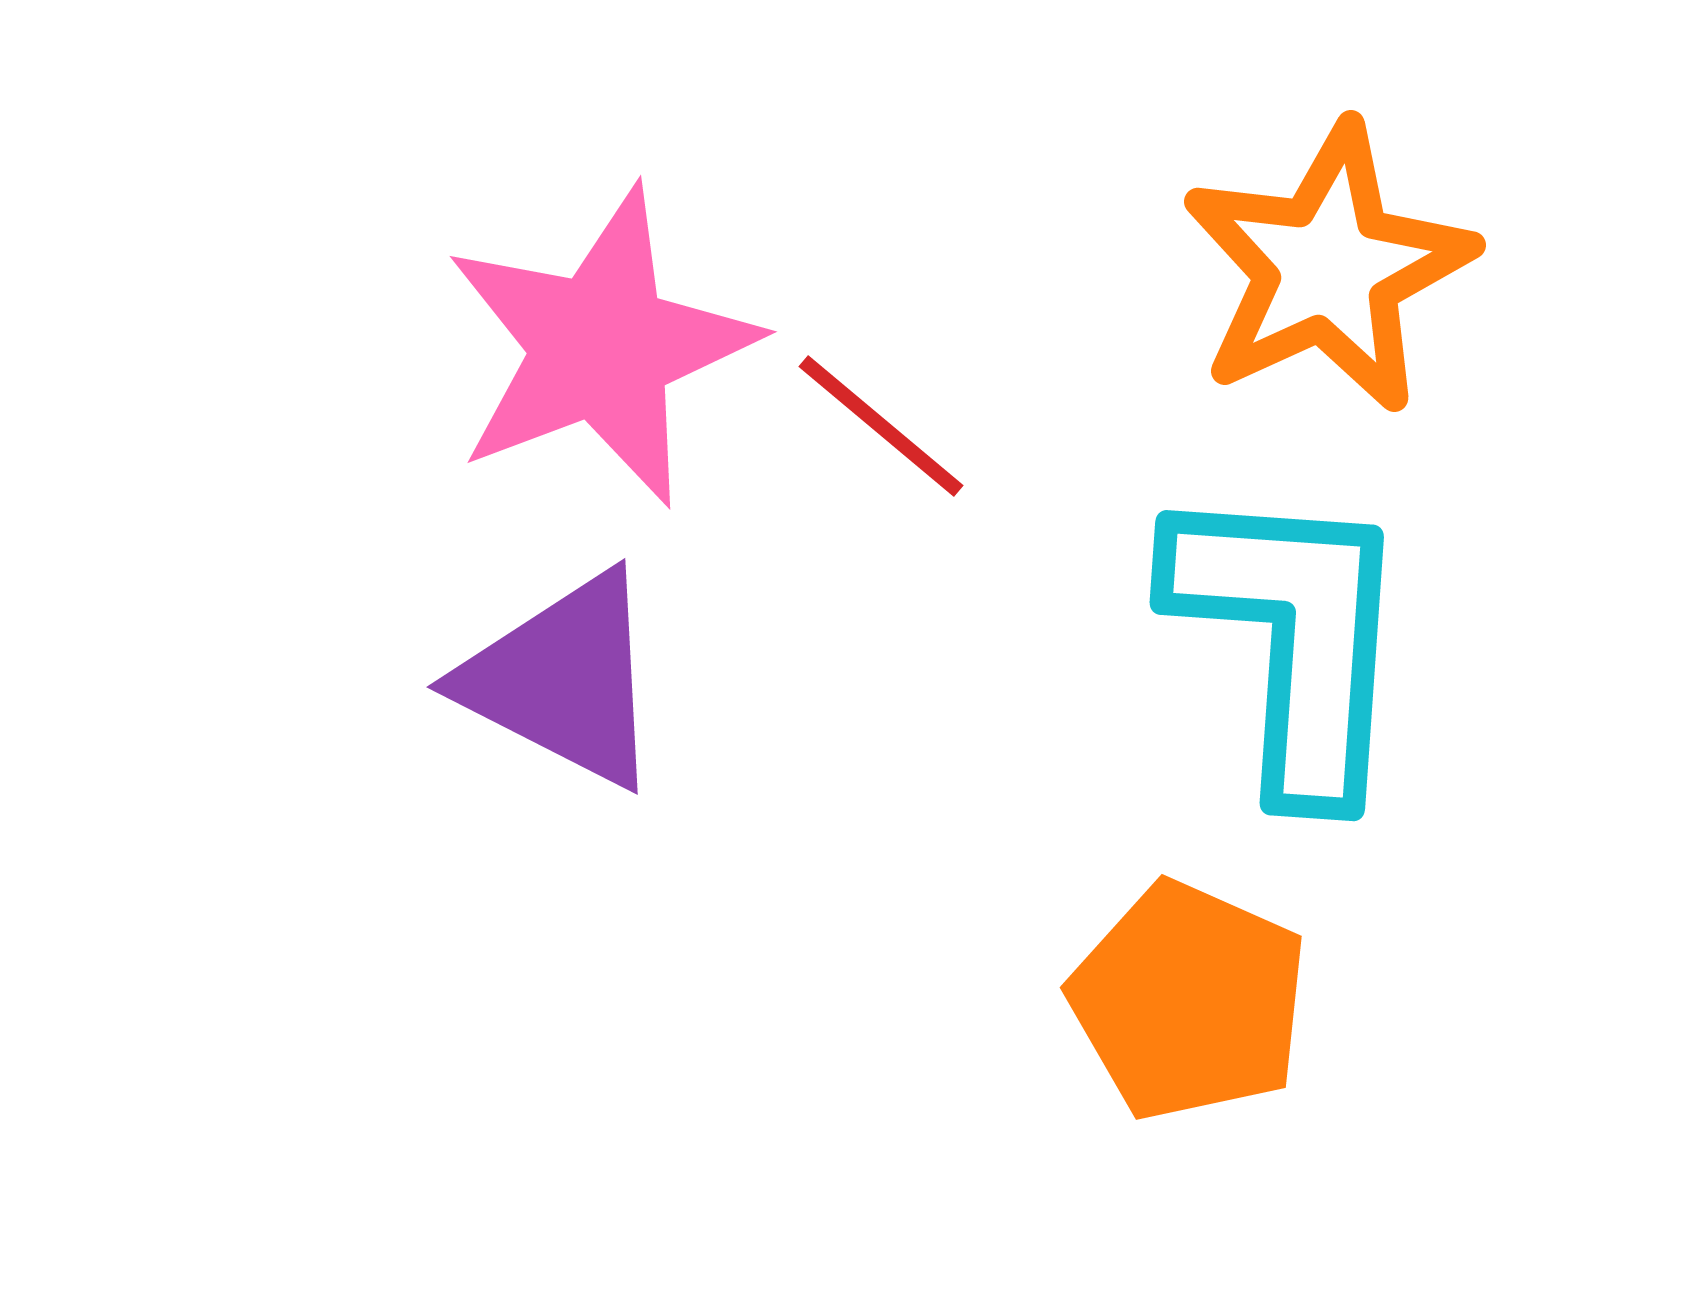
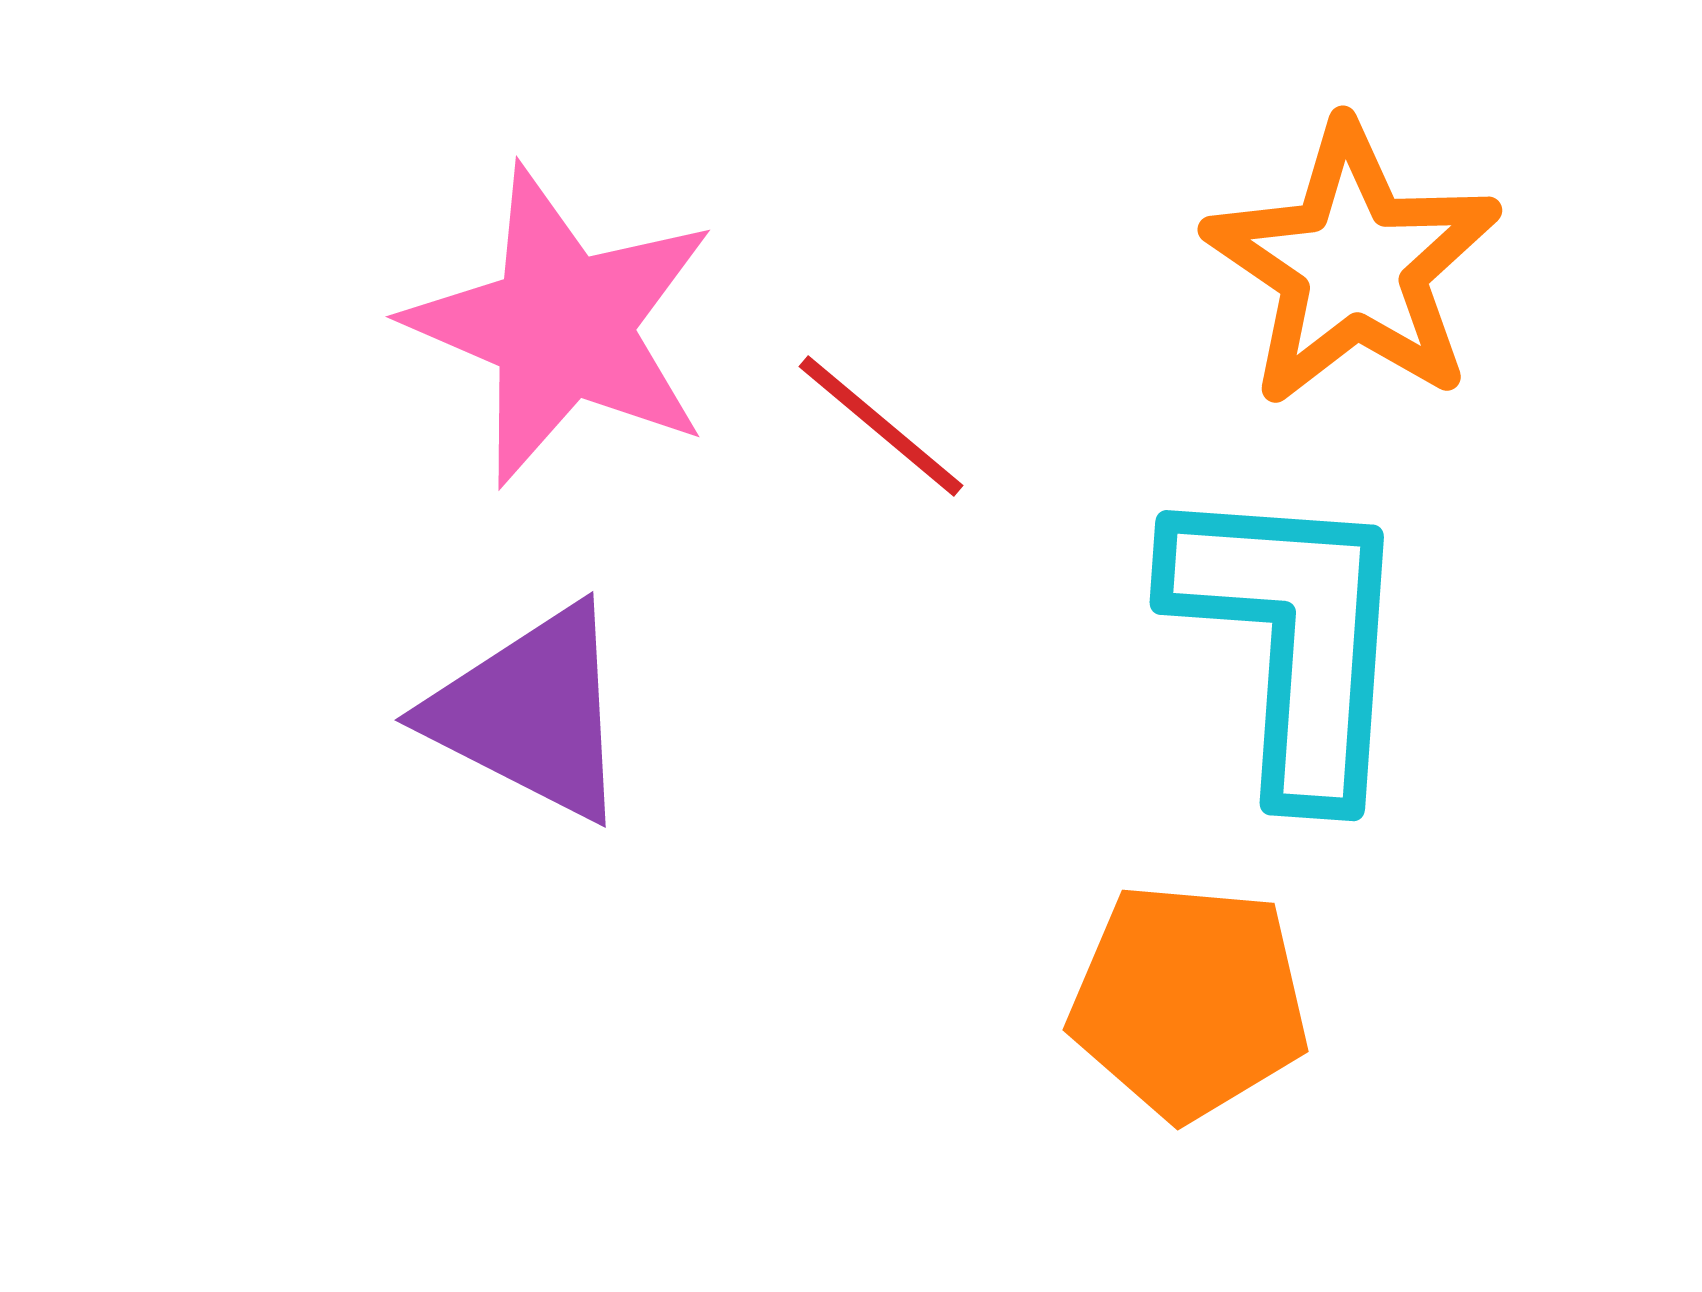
orange star: moved 25 px right, 3 px up; rotated 13 degrees counterclockwise
pink star: moved 39 px left, 21 px up; rotated 28 degrees counterclockwise
purple triangle: moved 32 px left, 33 px down
orange pentagon: rotated 19 degrees counterclockwise
